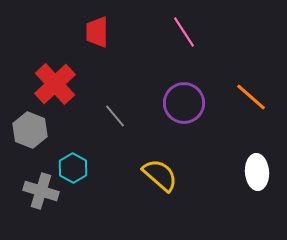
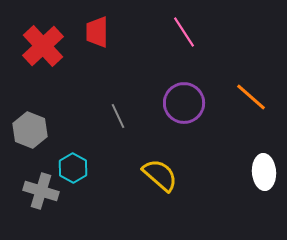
red cross: moved 12 px left, 38 px up
gray line: moved 3 px right; rotated 15 degrees clockwise
white ellipse: moved 7 px right
